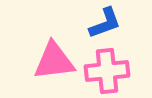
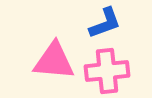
pink triangle: rotated 12 degrees clockwise
